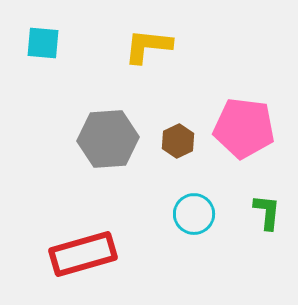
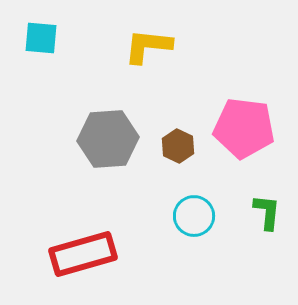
cyan square: moved 2 px left, 5 px up
brown hexagon: moved 5 px down; rotated 8 degrees counterclockwise
cyan circle: moved 2 px down
